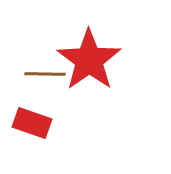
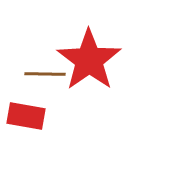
red rectangle: moved 6 px left, 7 px up; rotated 9 degrees counterclockwise
